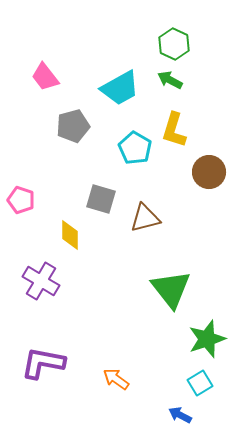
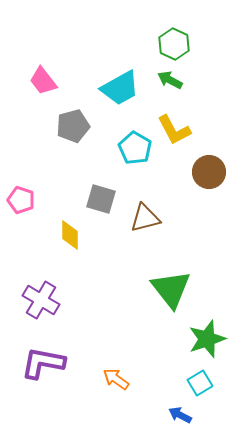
pink trapezoid: moved 2 px left, 4 px down
yellow L-shape: rotated 45 degrees counterclockwise
purple cross: moved 19 px down
